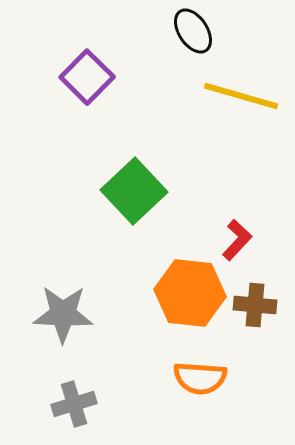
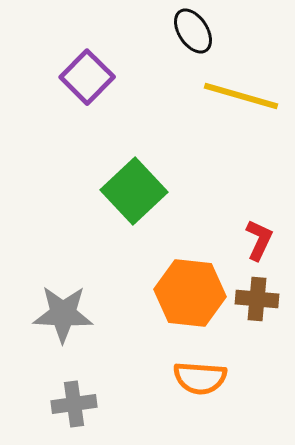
red L-shape: moved 22 px right; rotated 18 degrees counterclockwise
brown cross: moved 2 px right, 6 px up
gray cross: rotated 9 degrees clockwise
